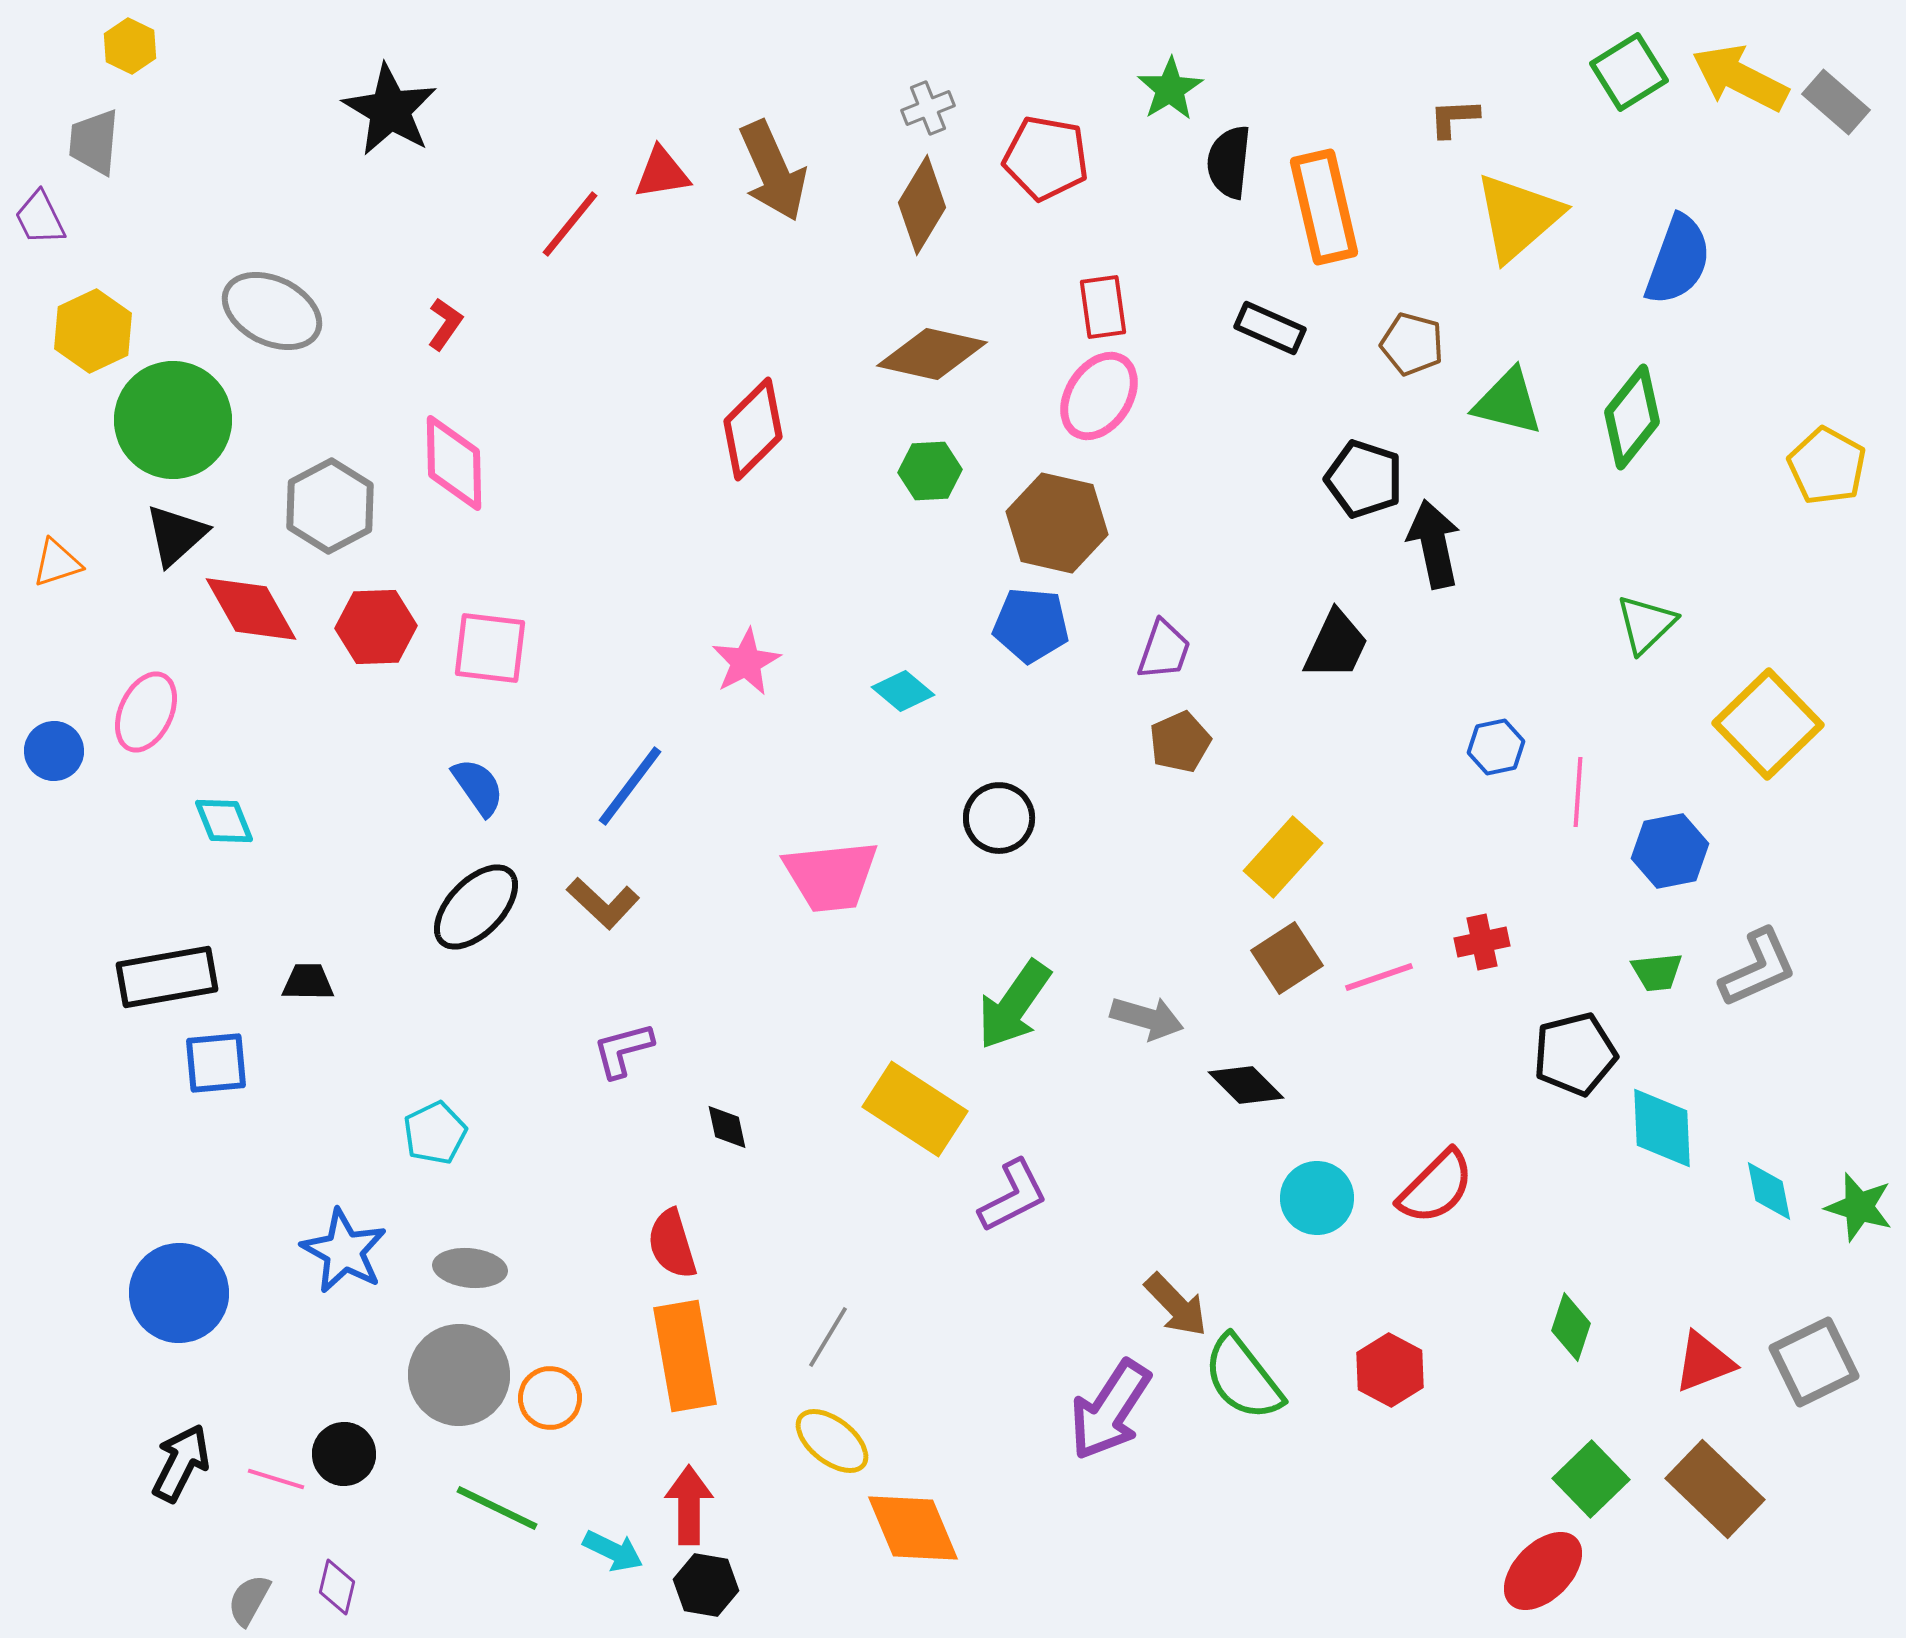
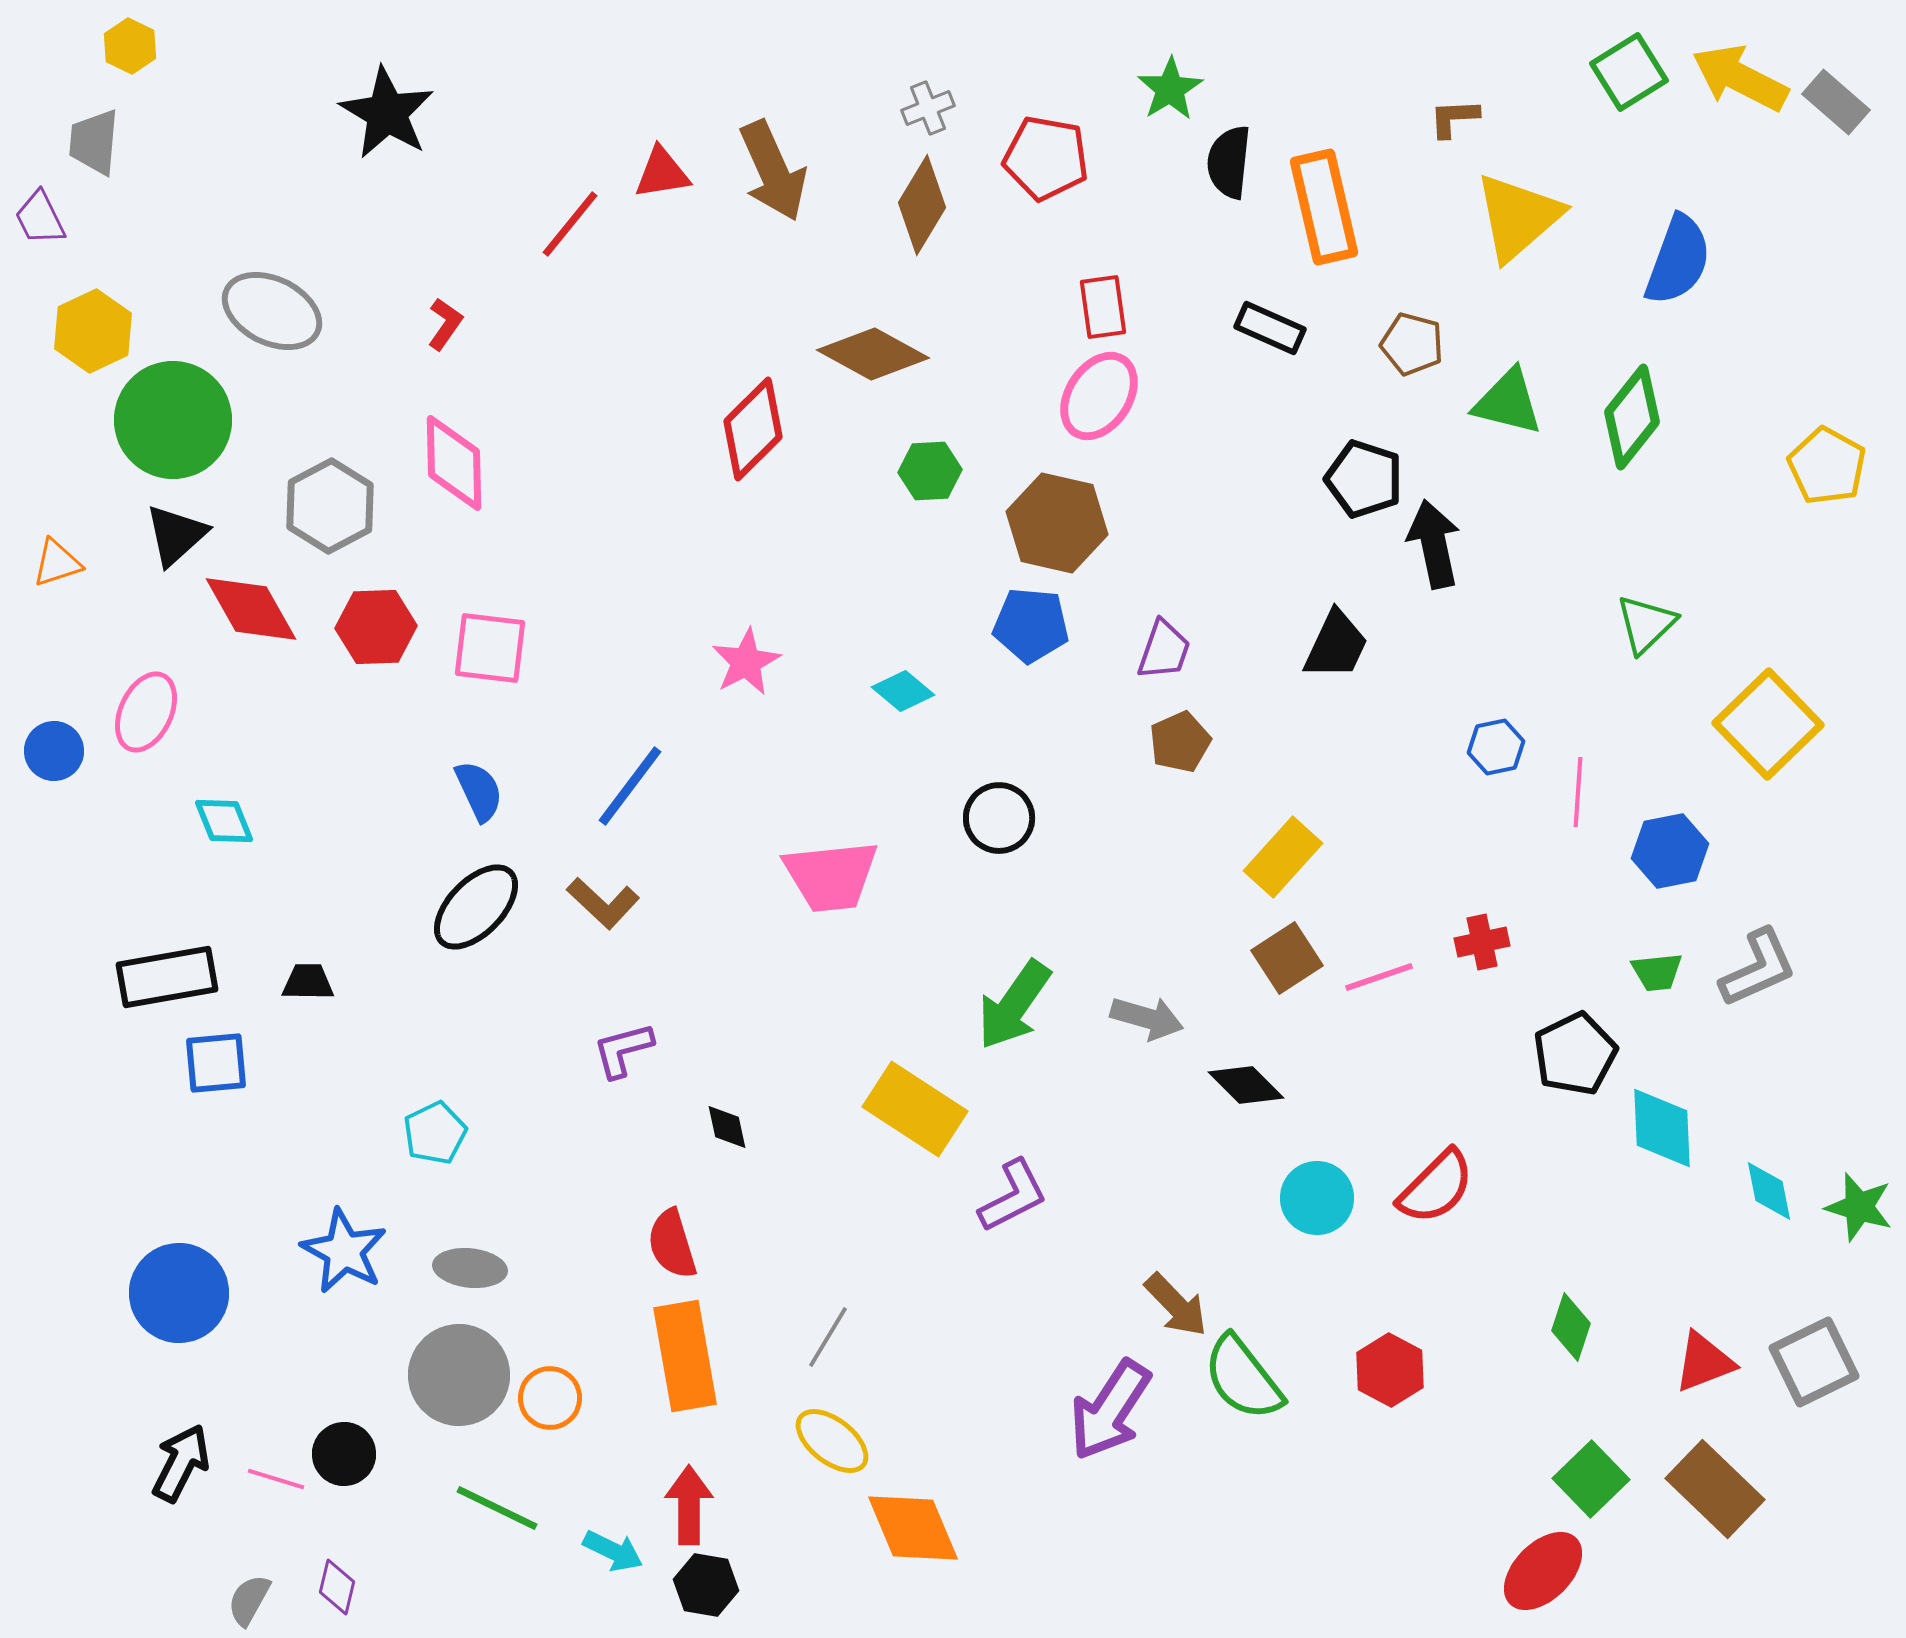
black star at (390, 110): moved 3 px left, 3 px down
brown diamond at (932, 354): moved 59 px left; rotated 16 degrees clockwise
blue semicircle at (478, 787): moved 1 px right, 4 px down; rotated 10 degrees clockwise
black pentagon at (1575, 1054): rotated 12 degrees counterclockwise
